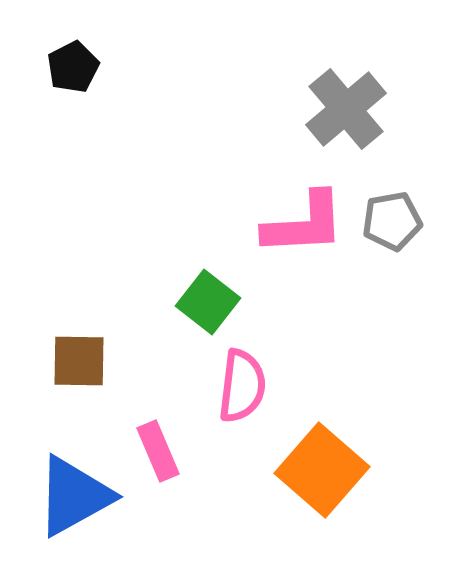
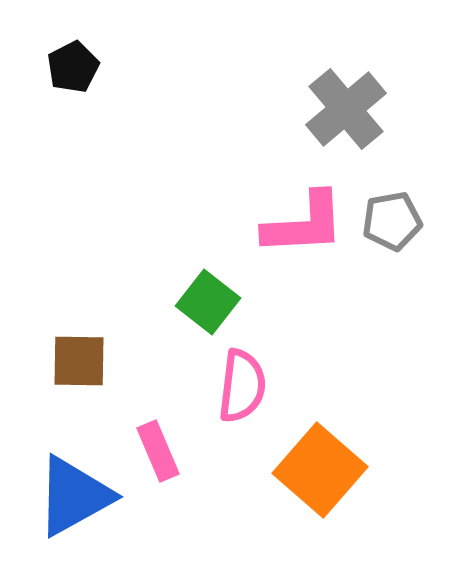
orange square: moved 2 px left
